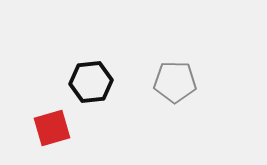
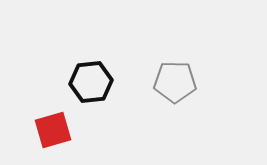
red square: moved 1 px right, 2 px down
